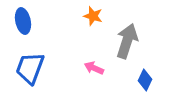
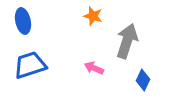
blue trapezoid: moved 3 px up; rotated 52 degrees clockwise
blue diamond: moved 2 px left
